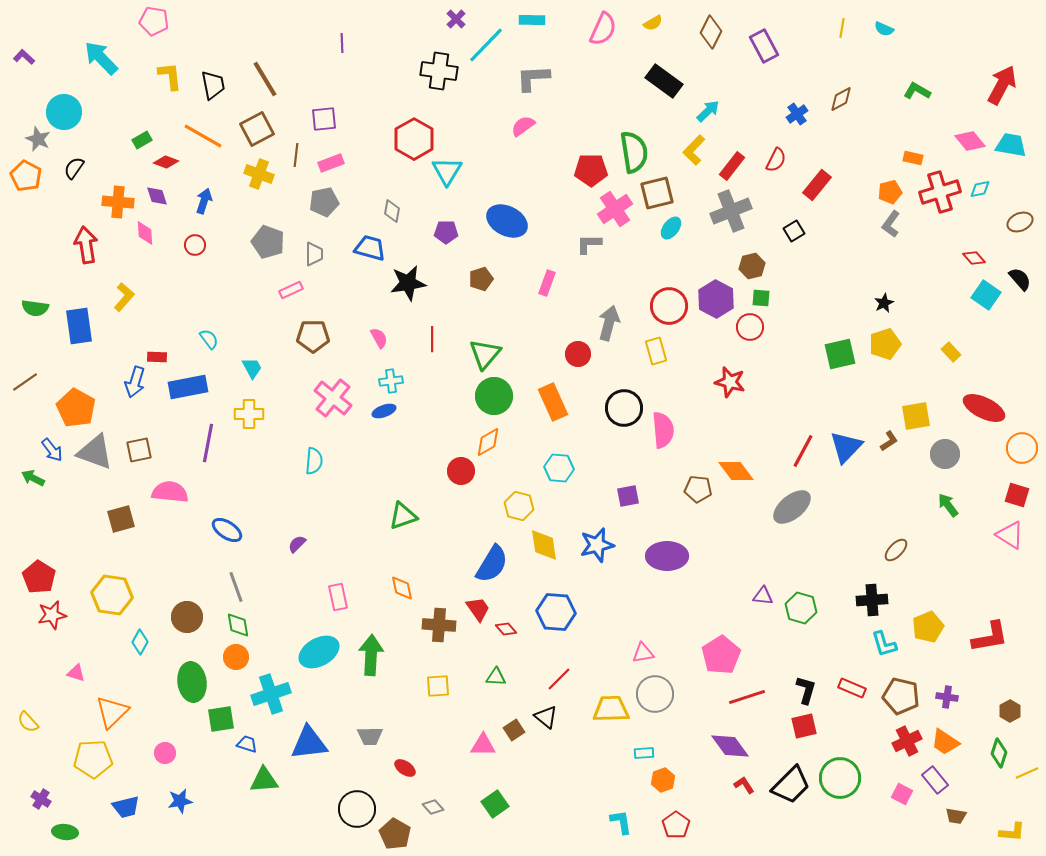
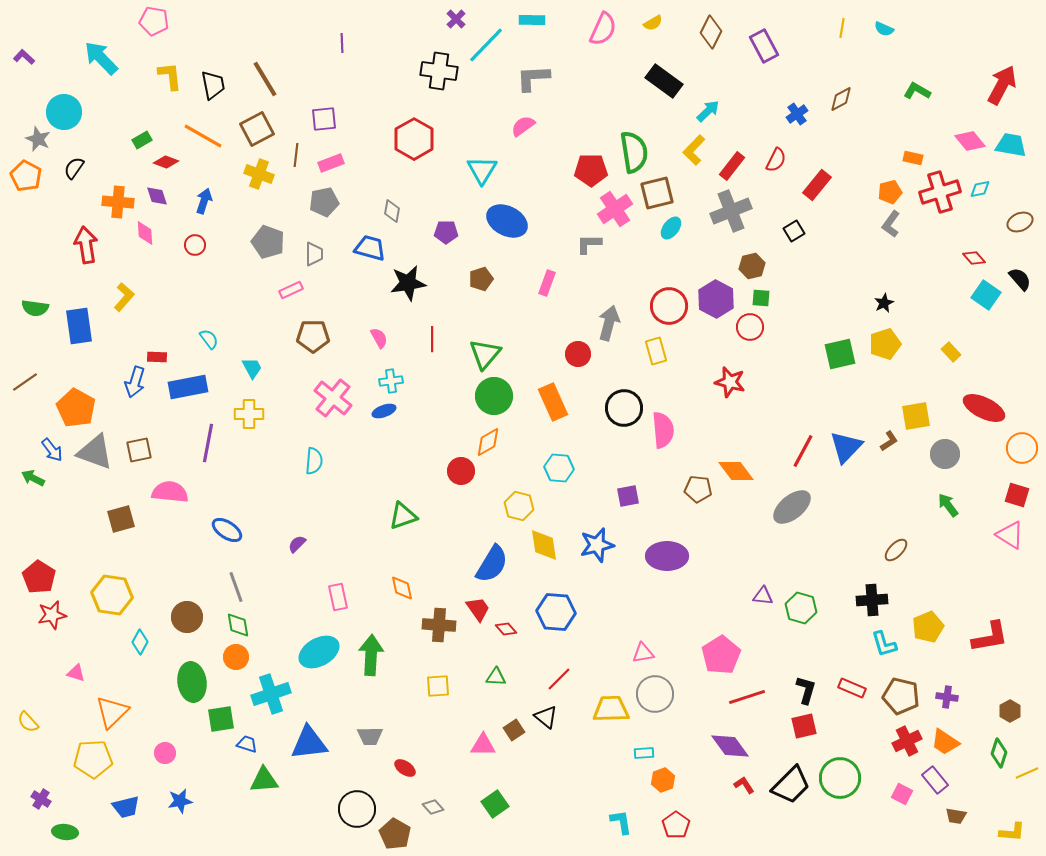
cyan triangle at (447, 171): moved 35 px right, 1 px up
